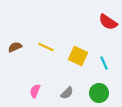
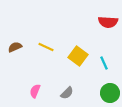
red semicircle: rotated 30 degrees counterclockwise
yellow square: rotated 12 degrees clockwise
green circle: moved 11 px right
